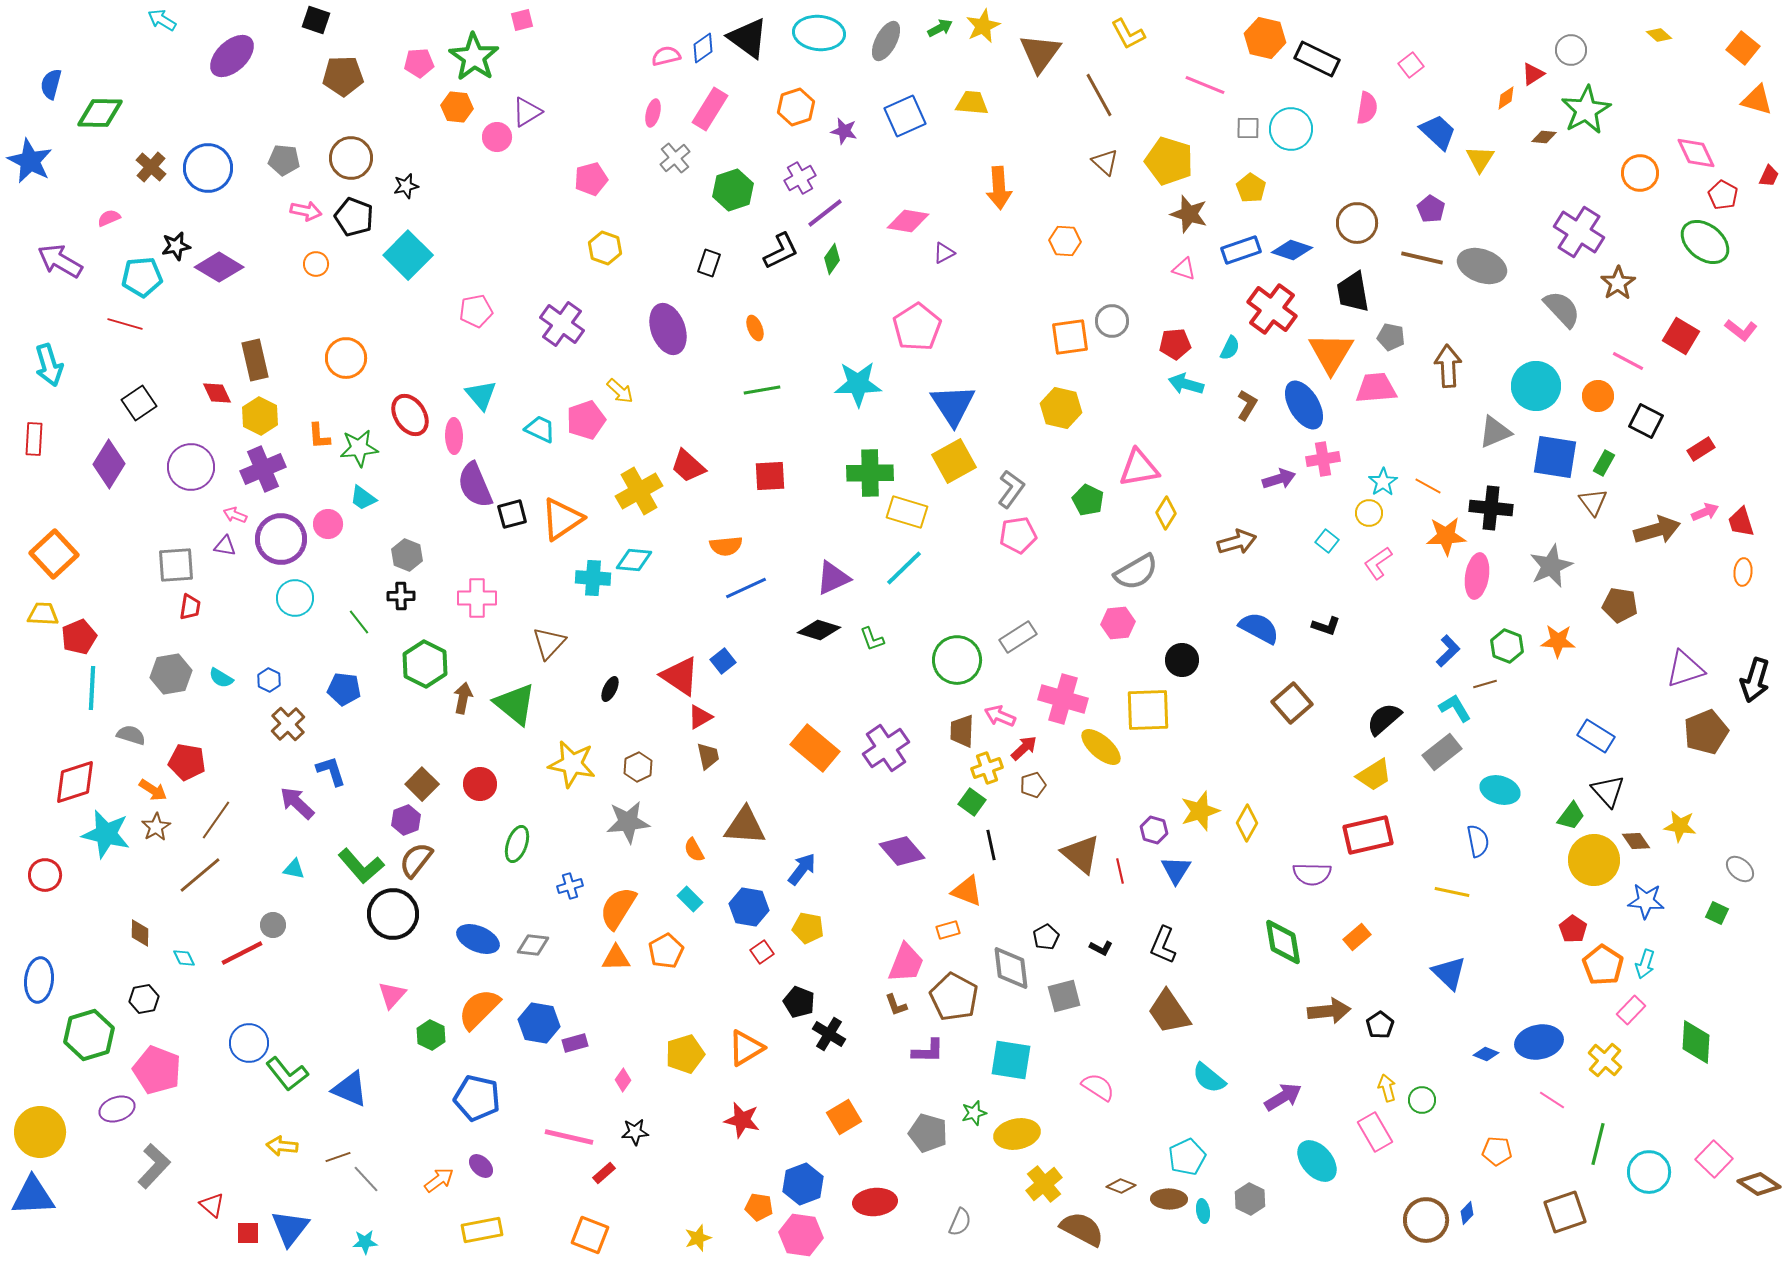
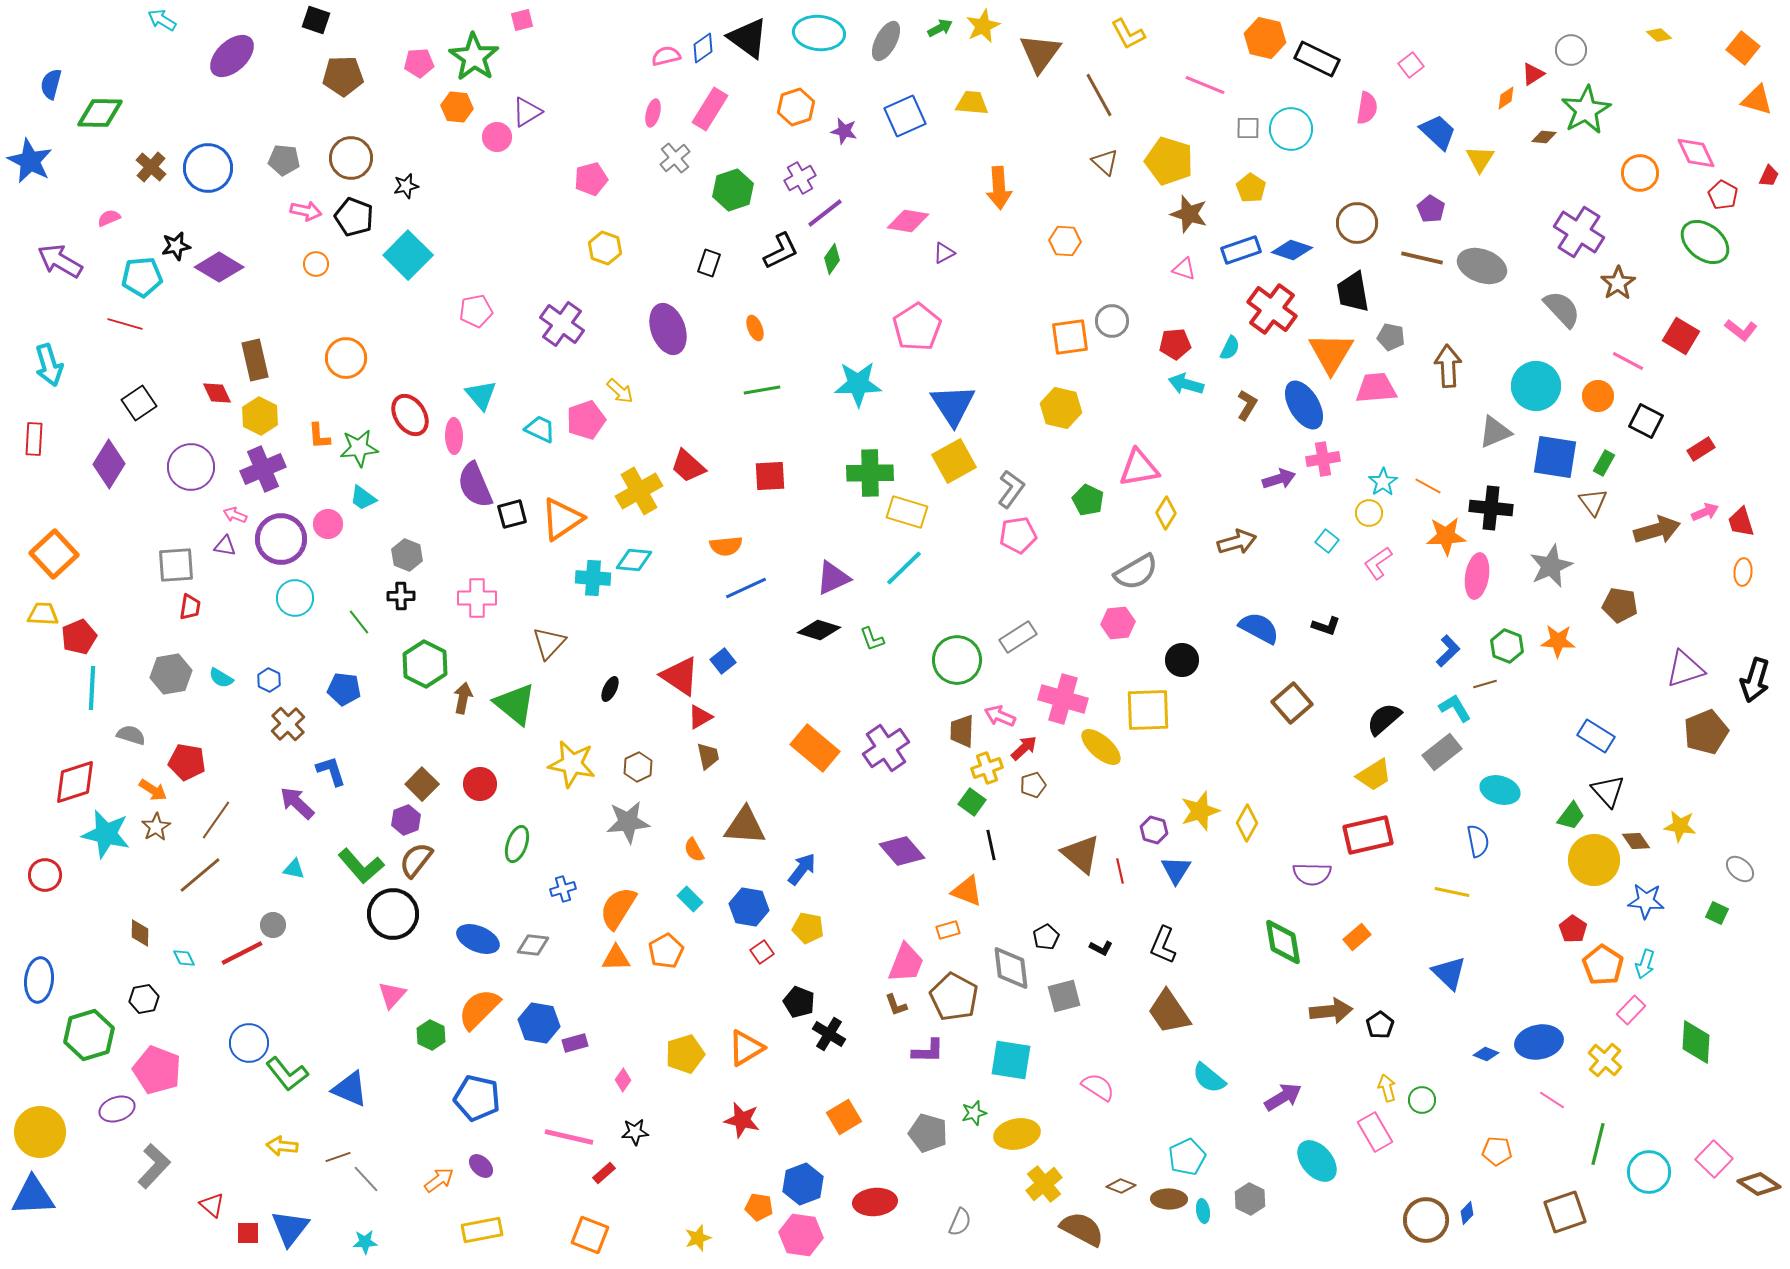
blue cross at (570, 886): moved 7 px left, 3 px down
brown arrow at (1329, 1011): moved 2 px right
